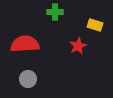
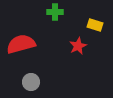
red semicircle: moved 4 px left; rotated 12 degrees counterclockwise
gray circle: moved 3 px right, 3 px down
